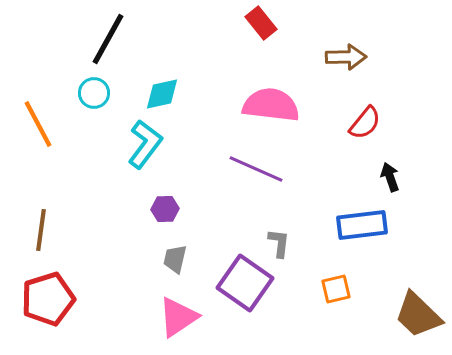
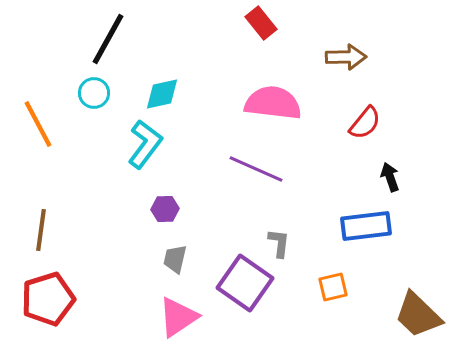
pink semicircle: moved 2 px right, 2 px up
blue rectangle: moved 4 px right, 1 px down
orange square: moved 3 px left, 2 px up
